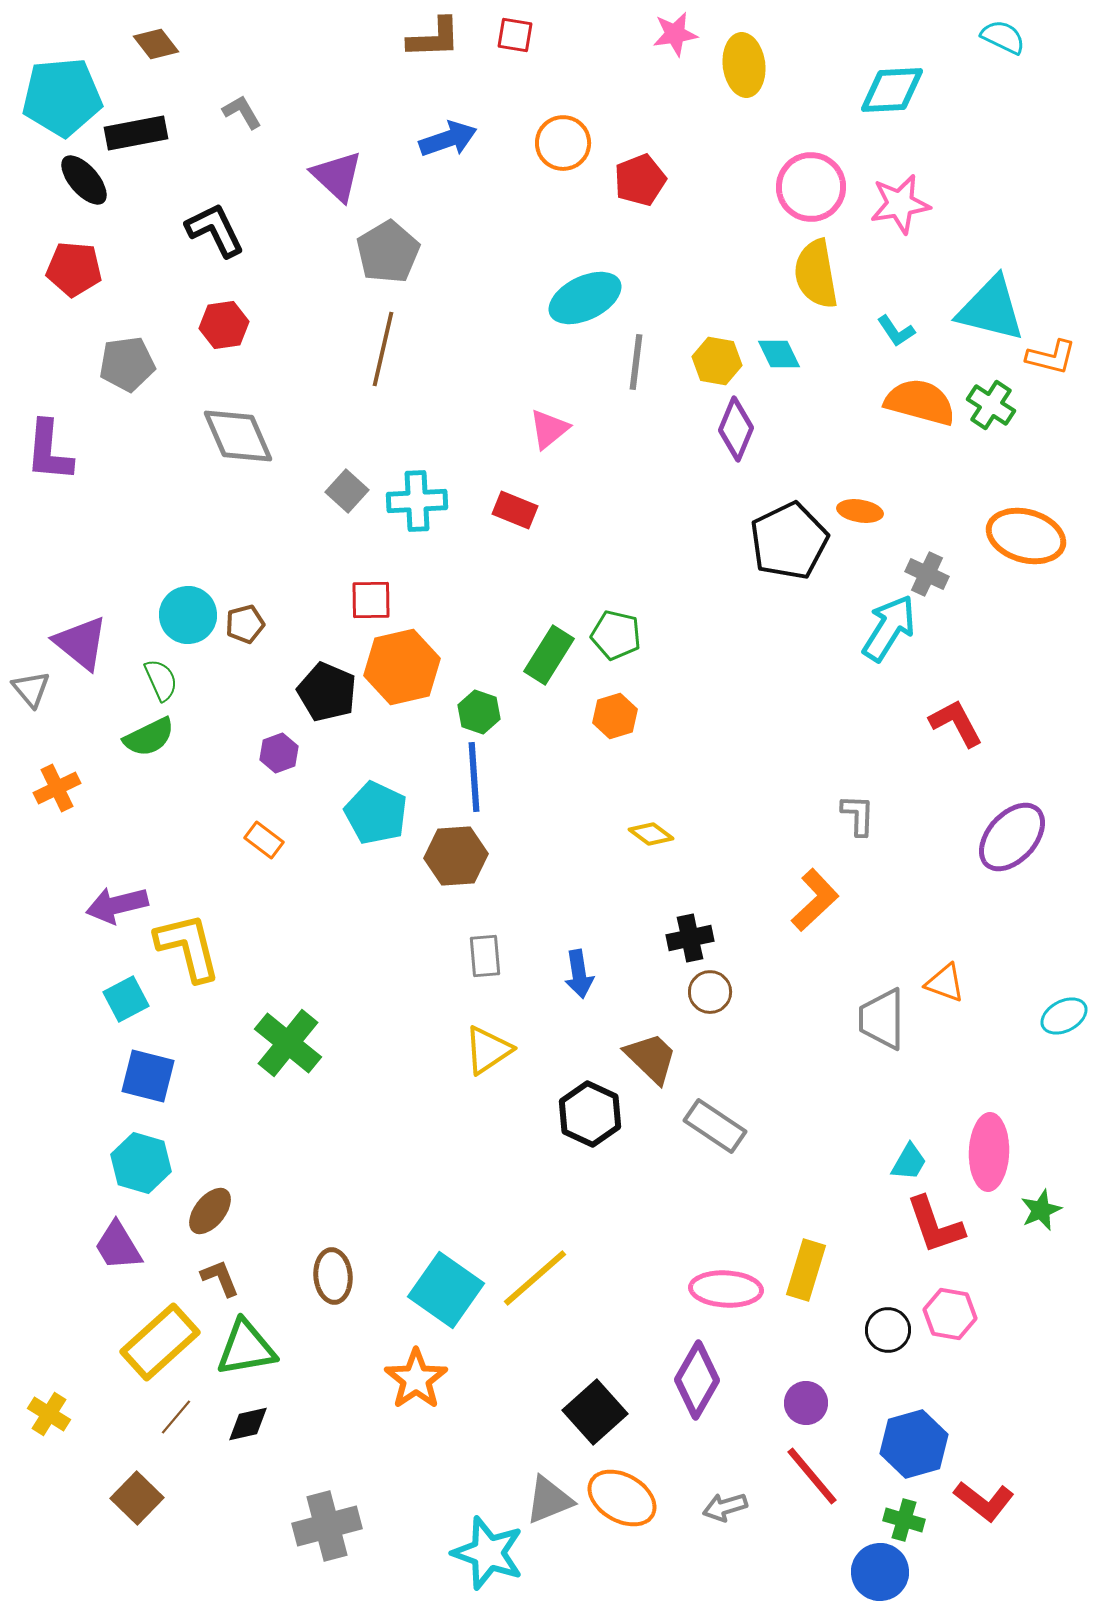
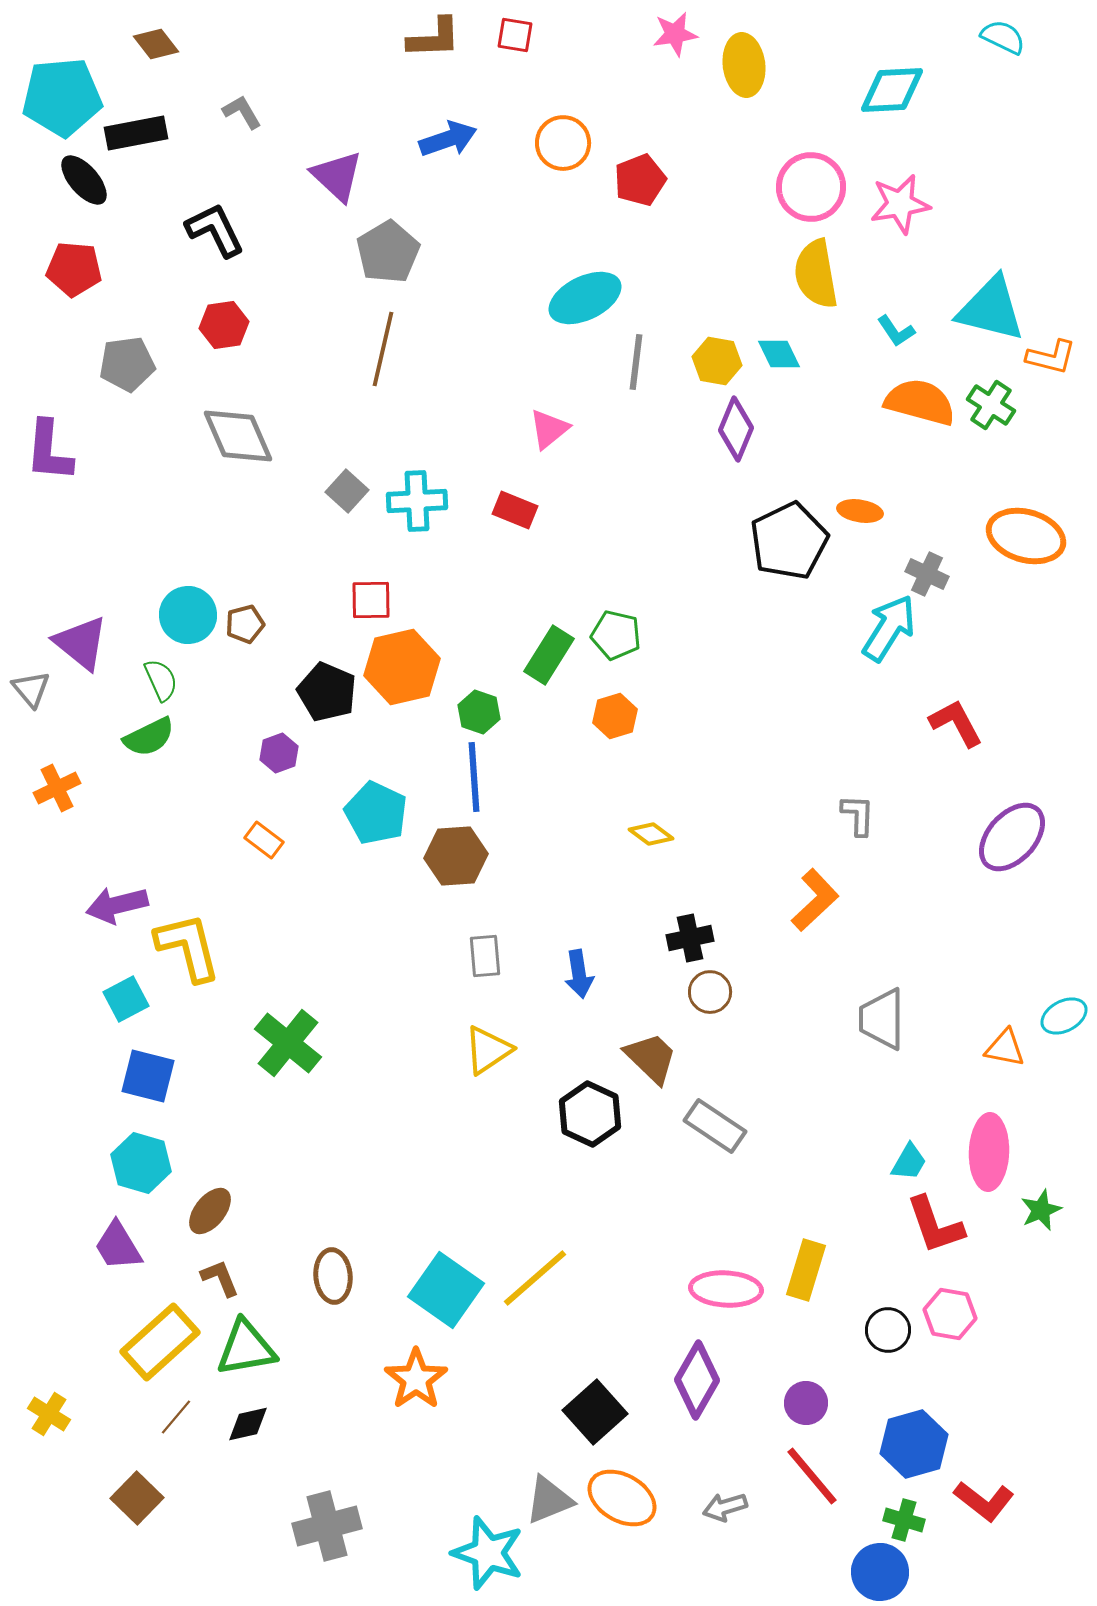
orange triangle at (945, 983): moved 60 px right, 65 px down; rotated 9 degrees counterclockwise
